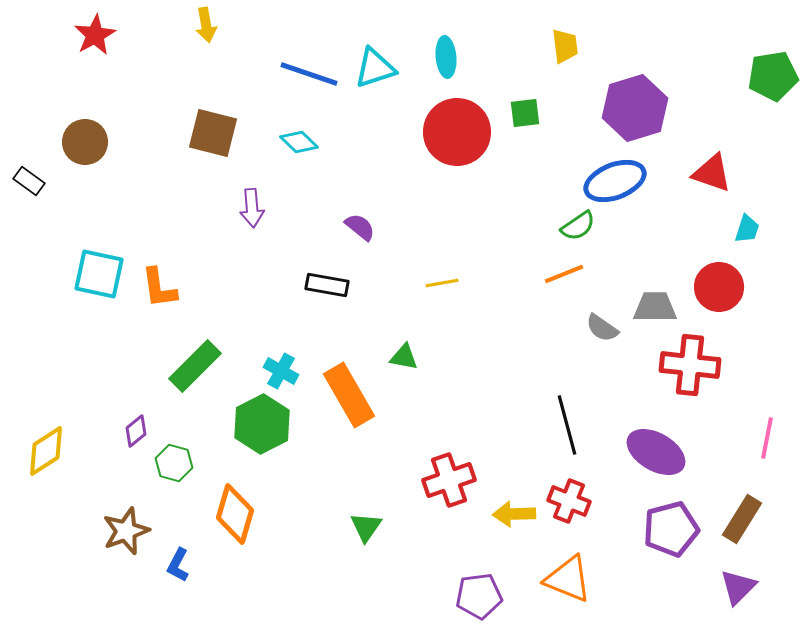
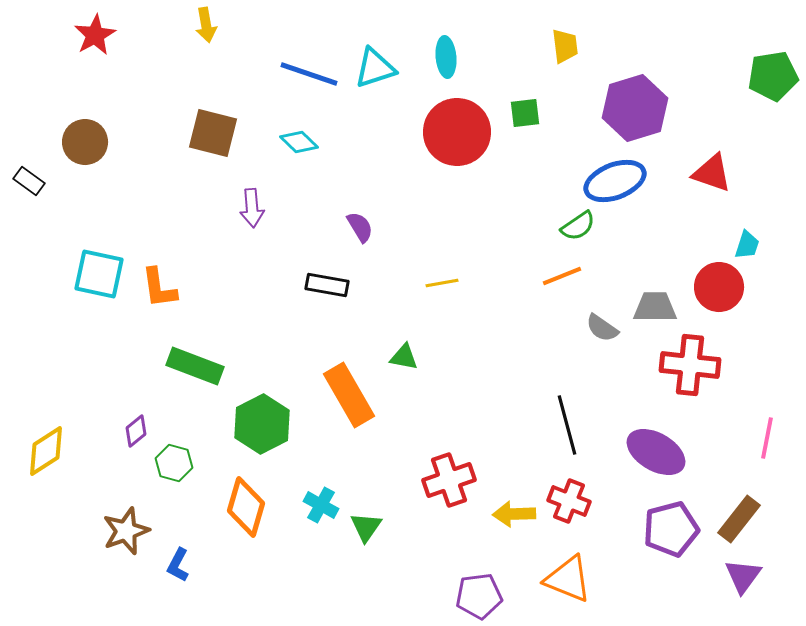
purple semicircle at (360, 227): rotated 20 degrees clockwise
cyan trapezoid at (747, 229): moved 16 px down
orange line at (564, 274): moved 2 px left, 2 px down
green rectangle at (195, 366): rotated 66 degrees clockwise
cyan cross at (281, 371): moved 40 px right, 134 px down
orange diamond at (235, 514): moved 11 px right, 7 px up
brown rectangle at (742, 519): moved 3 px left; rotated 6 degrees clockwise
purple triangle at (738, 587): moved 5 px right, 11 px up; rotated 9 degrees counterclockwise
